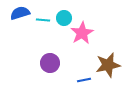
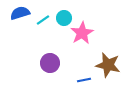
cyan line: rotated 40 degrees counterclockwise
brown star: rotated 25 degrees clockwise
